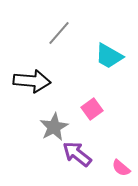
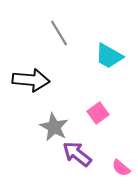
gray line: rotated 72 degrees counterclockwise
black arrow: moved 1 px left, 1 px up
pink square: moved 6 px right, 4 px down
gray star: rotated 16 degrees counterclockwise
